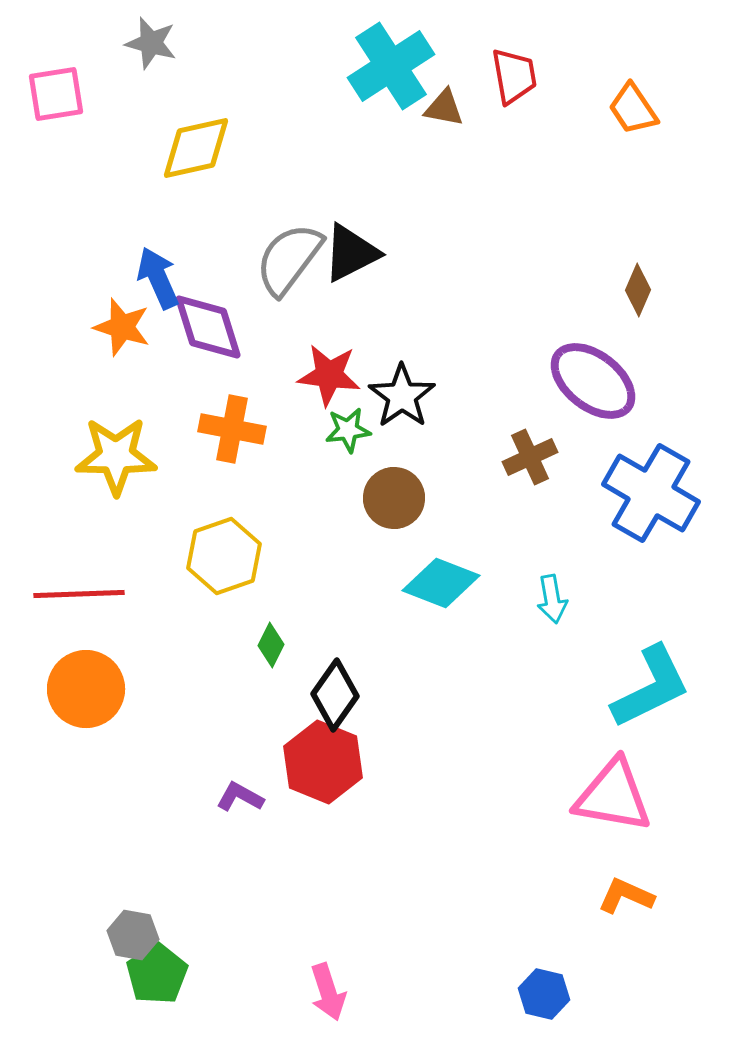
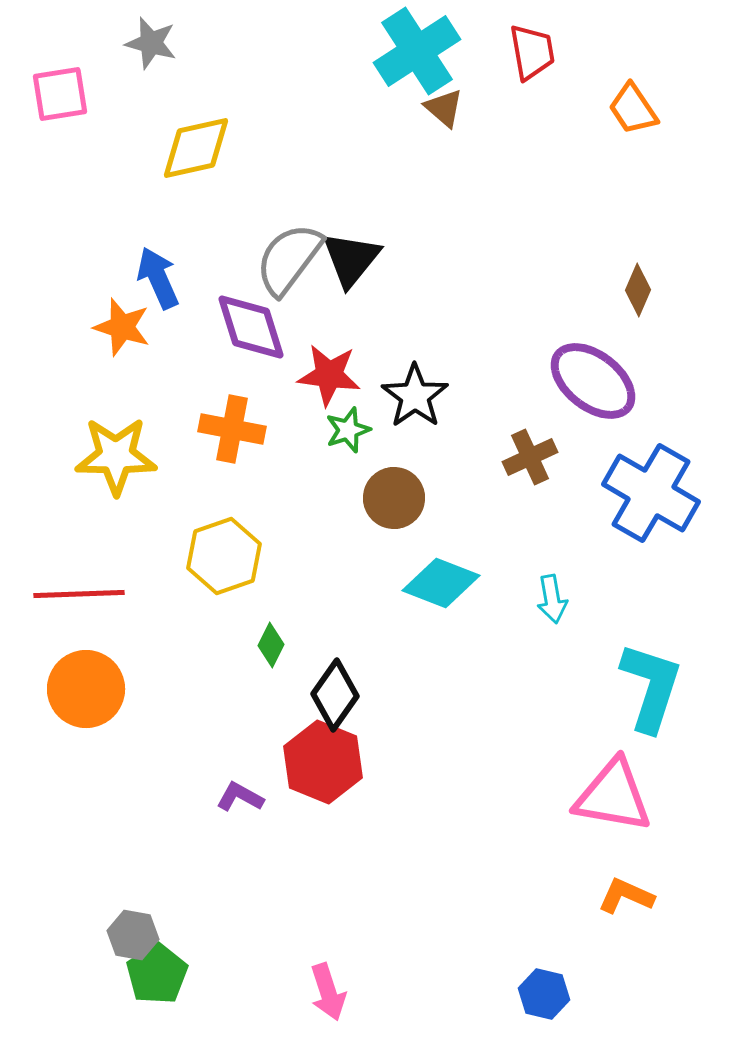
cyan cross: moved 26 px right, 15 px up
red trapezoid: moved 18 px right, 24 px up
pink square: moved 4 px right
brown triangle: rotated 30 degrees clockwise
black triangle: moved 6 px down; rotated 24 degrees counterclockwise
purple diamond: moved 43 px right
black star: moved 13 px right
green star: rotated 12 degrees counterclockwise
cyan L-shape: rotated 46 degrees counterclockwise
